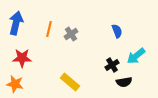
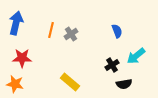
orange line: moved 2 px right, 1 px down
black semicircle: moved 2 px down
